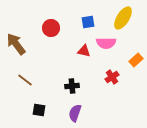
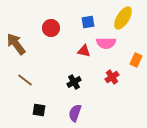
orange rectangle: rotated 24 degrees counterclockwise
black cross: moved 2 px right, 4 px up; rotated 24 degrees counterclockwise
